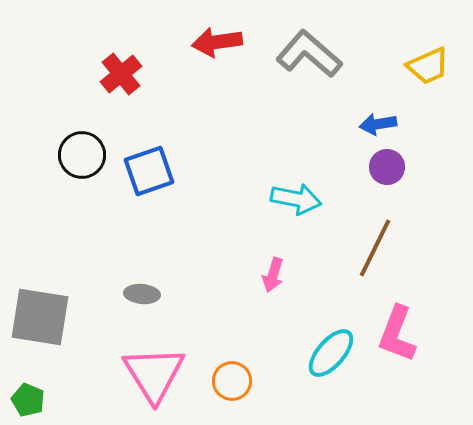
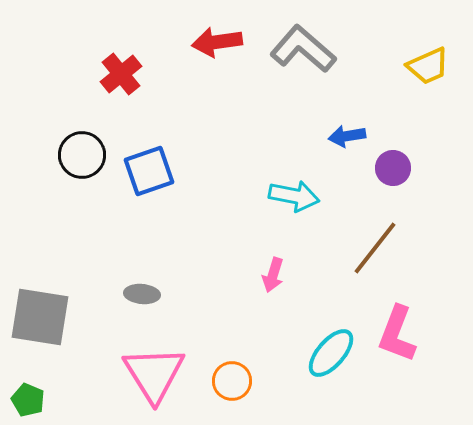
gray L-shape: moved 6 px left, 5 px up
blue arrow: moved 31 px left, 12 px down
purple circle: moved 6 px right, 1 px down
cyan arrow: moved 2 px left, 3 px up
brown line: rotated 12 degrees clockwise
